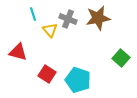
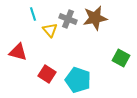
brown star: moved 3 px left
green square: rotated 12 degrees counterclockwise
